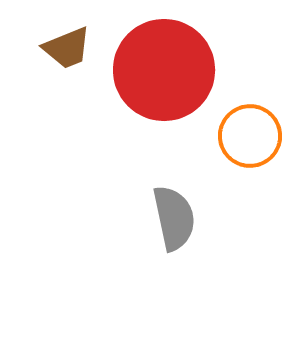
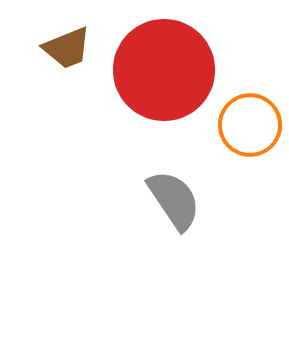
orange circle: moved 11 px up
gray semicircle: moved 18 px up; rotated 22 degrees counterclockwise
